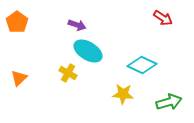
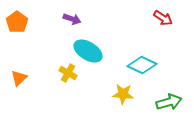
purple arrow: moved 5 px left, 6 px up
